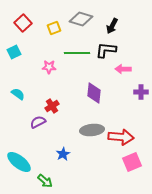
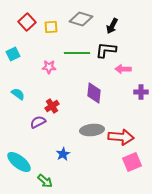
red square: moved 4 px right, 1 px up
yellow square: moved 3 px left, 1 px up; rotated 16 degrees clockwise
cyan square: moved 1 px left, 2 px down
